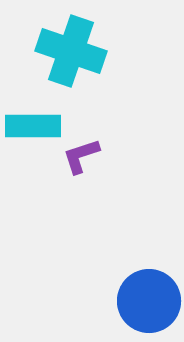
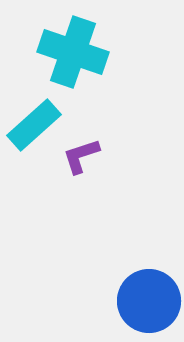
cyan cross: moved 2 px right, 1 px down
cyan rectangle: moved 1 px right, 1 px up; rotated 42 degrees counterclockwise
